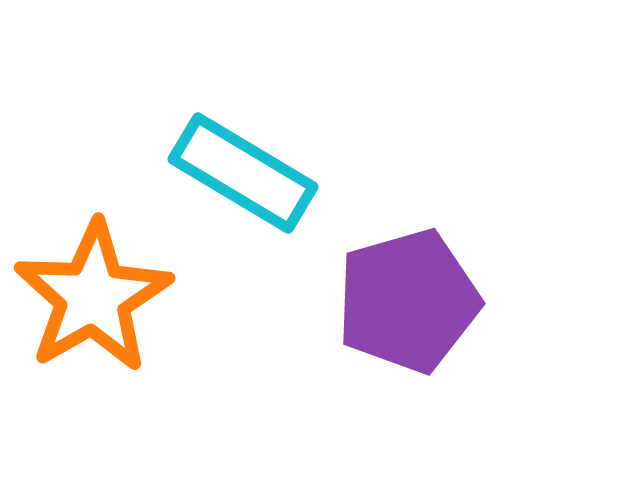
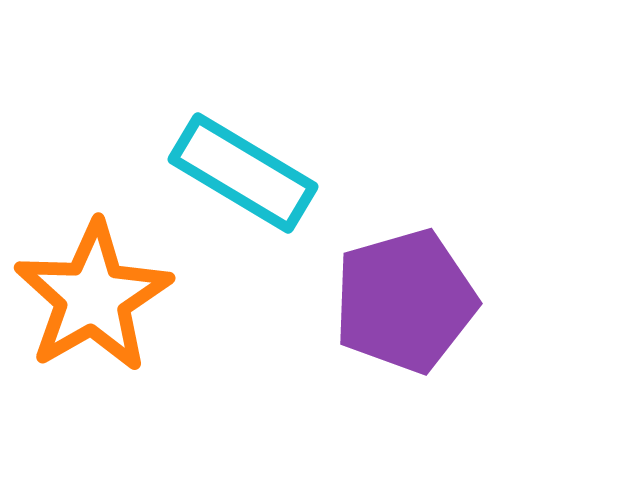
purple pentagon: moved 3 px left
